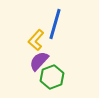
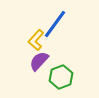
blue line: rotated 20 degrees clockwise
green hexagon: moved 9 px right
